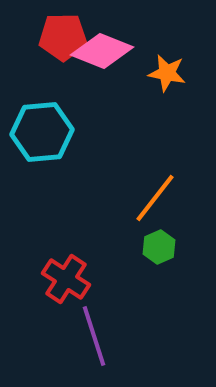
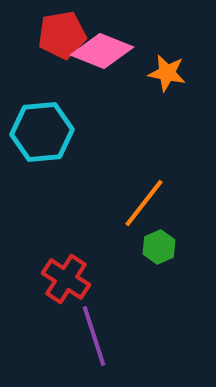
red pentagon: moved 1 px left, 2 px up; rotated 9 degrees counterclockwise
orange line: moved 11 px left, 5 px down
